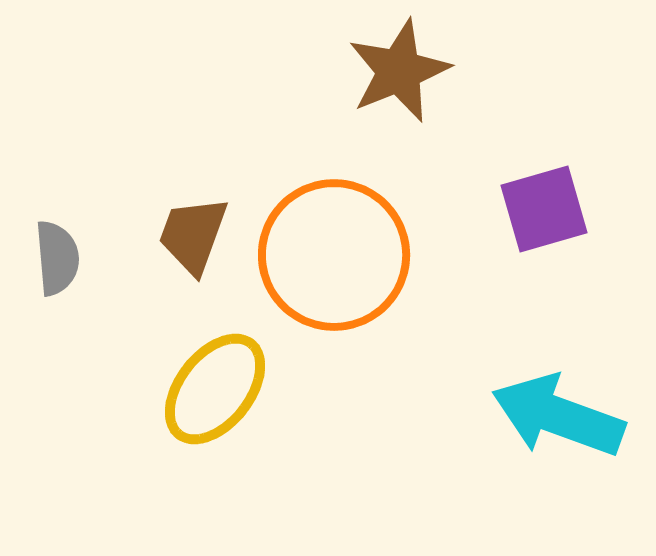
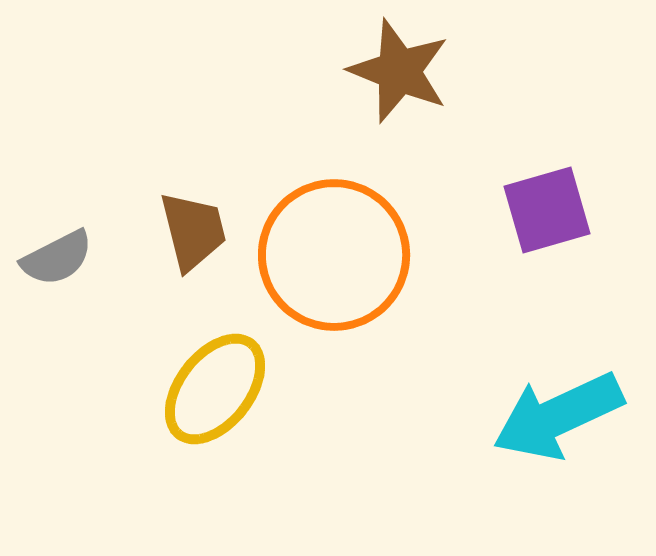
brown star: rotated 28 degrees counterclockwise
purple square: moved 3 px right, 1 px down
brown trapezoid: moved 4 px up; rotated 146 degrees clockwise
gray semicircle: rotated 68 degrees clockwise
cyan arrow: rotated 45 degrees counterclockwise
